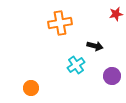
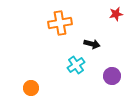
black arrow: moved 3 px left, 2 px up
